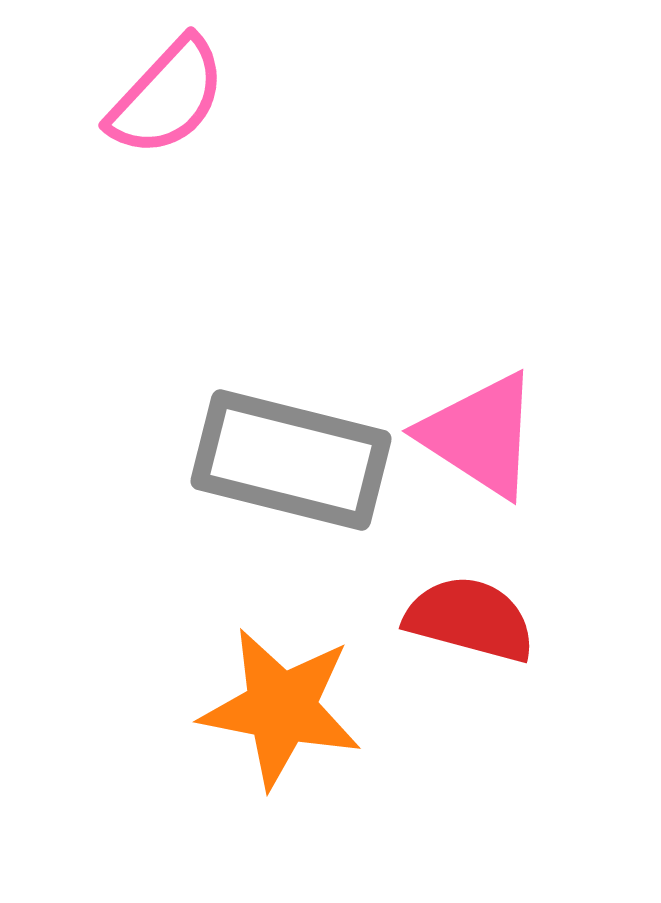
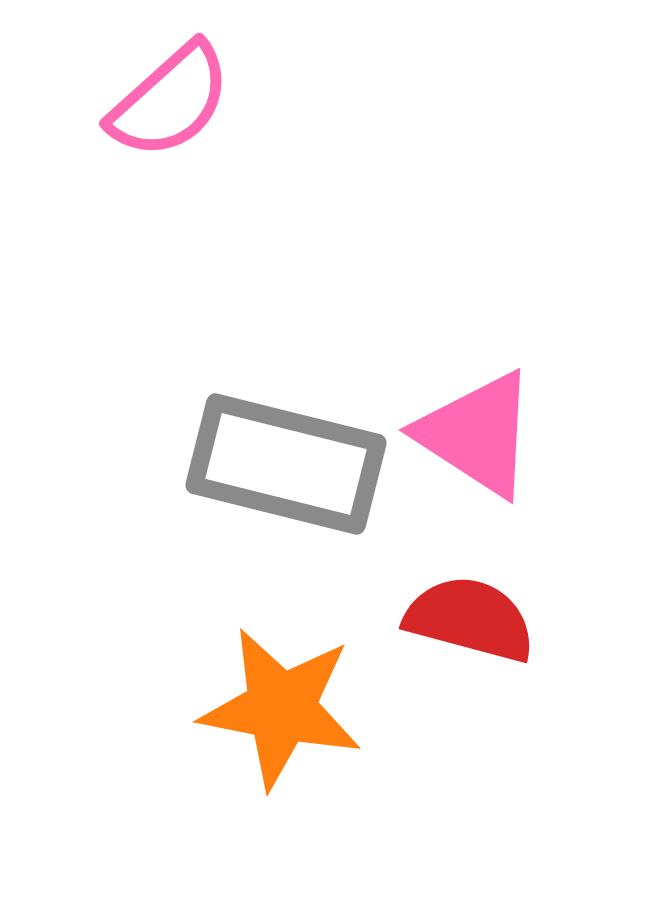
pink semicircle: moved 3 px right, 4 px down; rotated 5 degrees clockwise
pink triangle: moved 3 px left, 1 px up
gray rectangle: moved 5 px left, 4 px down
